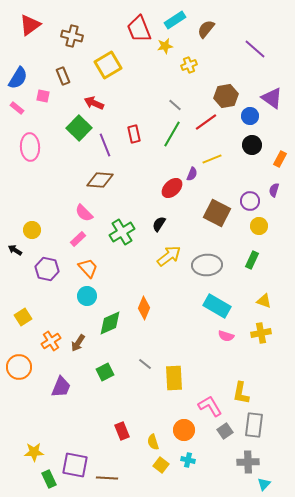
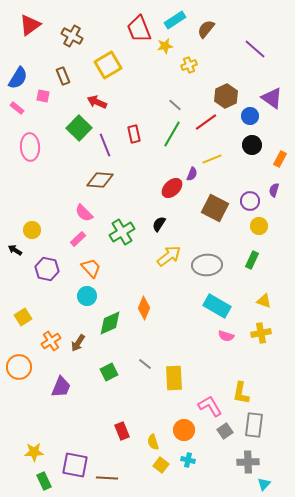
brown cross at (72, 36): rotated 15 degrees clockwise
brown hexagon at (226, 96): rotated 15 degrees counterclockwise
red arrow at (94, 103): moved 3 px right, 1 px up
brown square at (217, 213): moved 2 px left, 5 px up
orange trapezoid at (88, 268): moved 3 px right
green square at (105, 372): moved 4 px right
green rectangle at (49, 479): moved 5 px left, 2 px down
